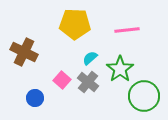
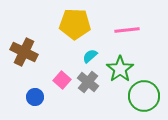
cyan semicircle: moved 2 px up
blue circle: moved 1 px up
